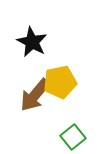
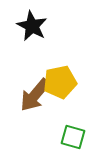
black star: moved 16 px up
green square: rotated 35 degrees counterclockwise
